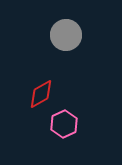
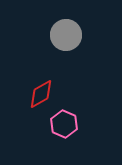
pink hexagon: rotated 12 degrees counterclockwise
